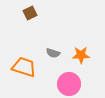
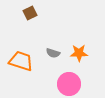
orange star: moved 2 px left, 2 px up
orange trapezoid: moved 3 px left, 6 px up
